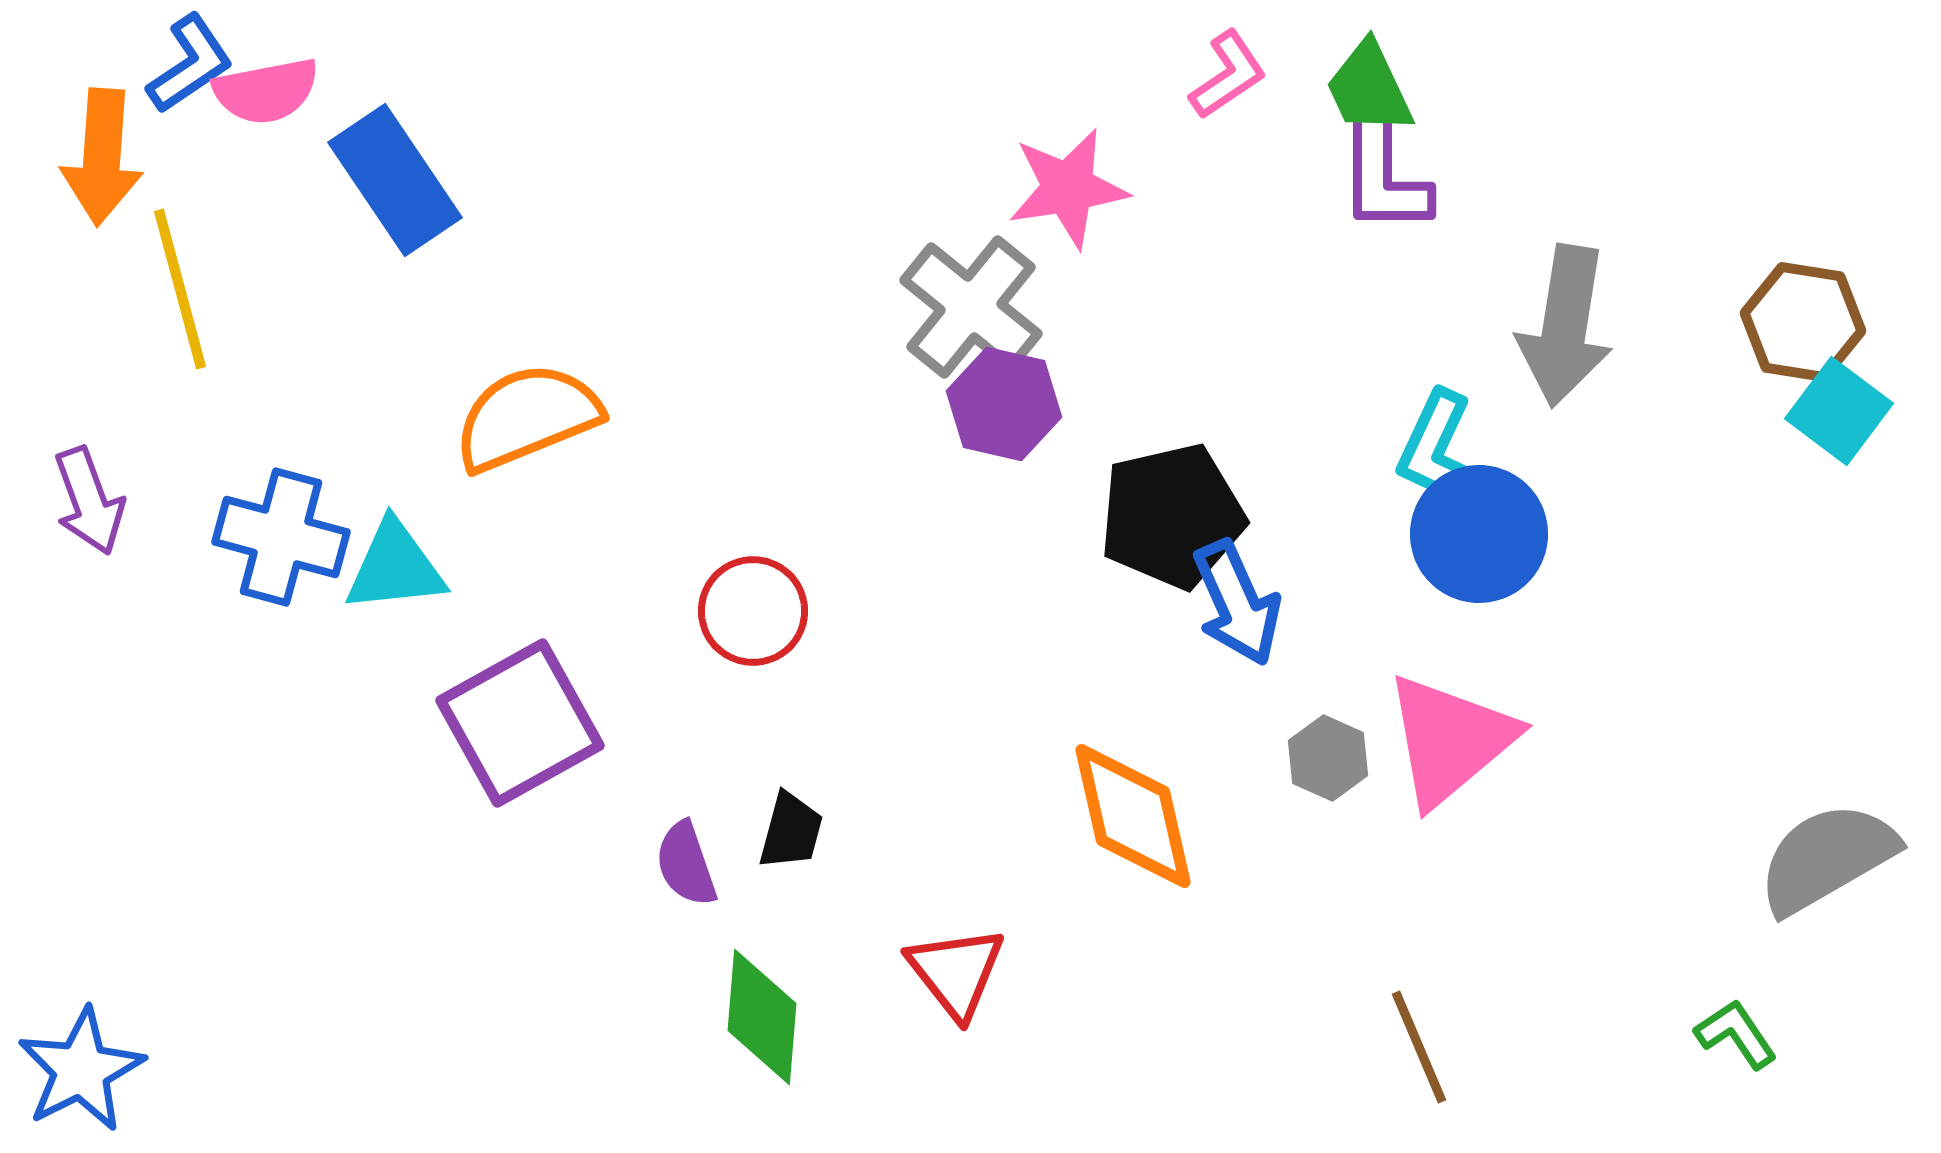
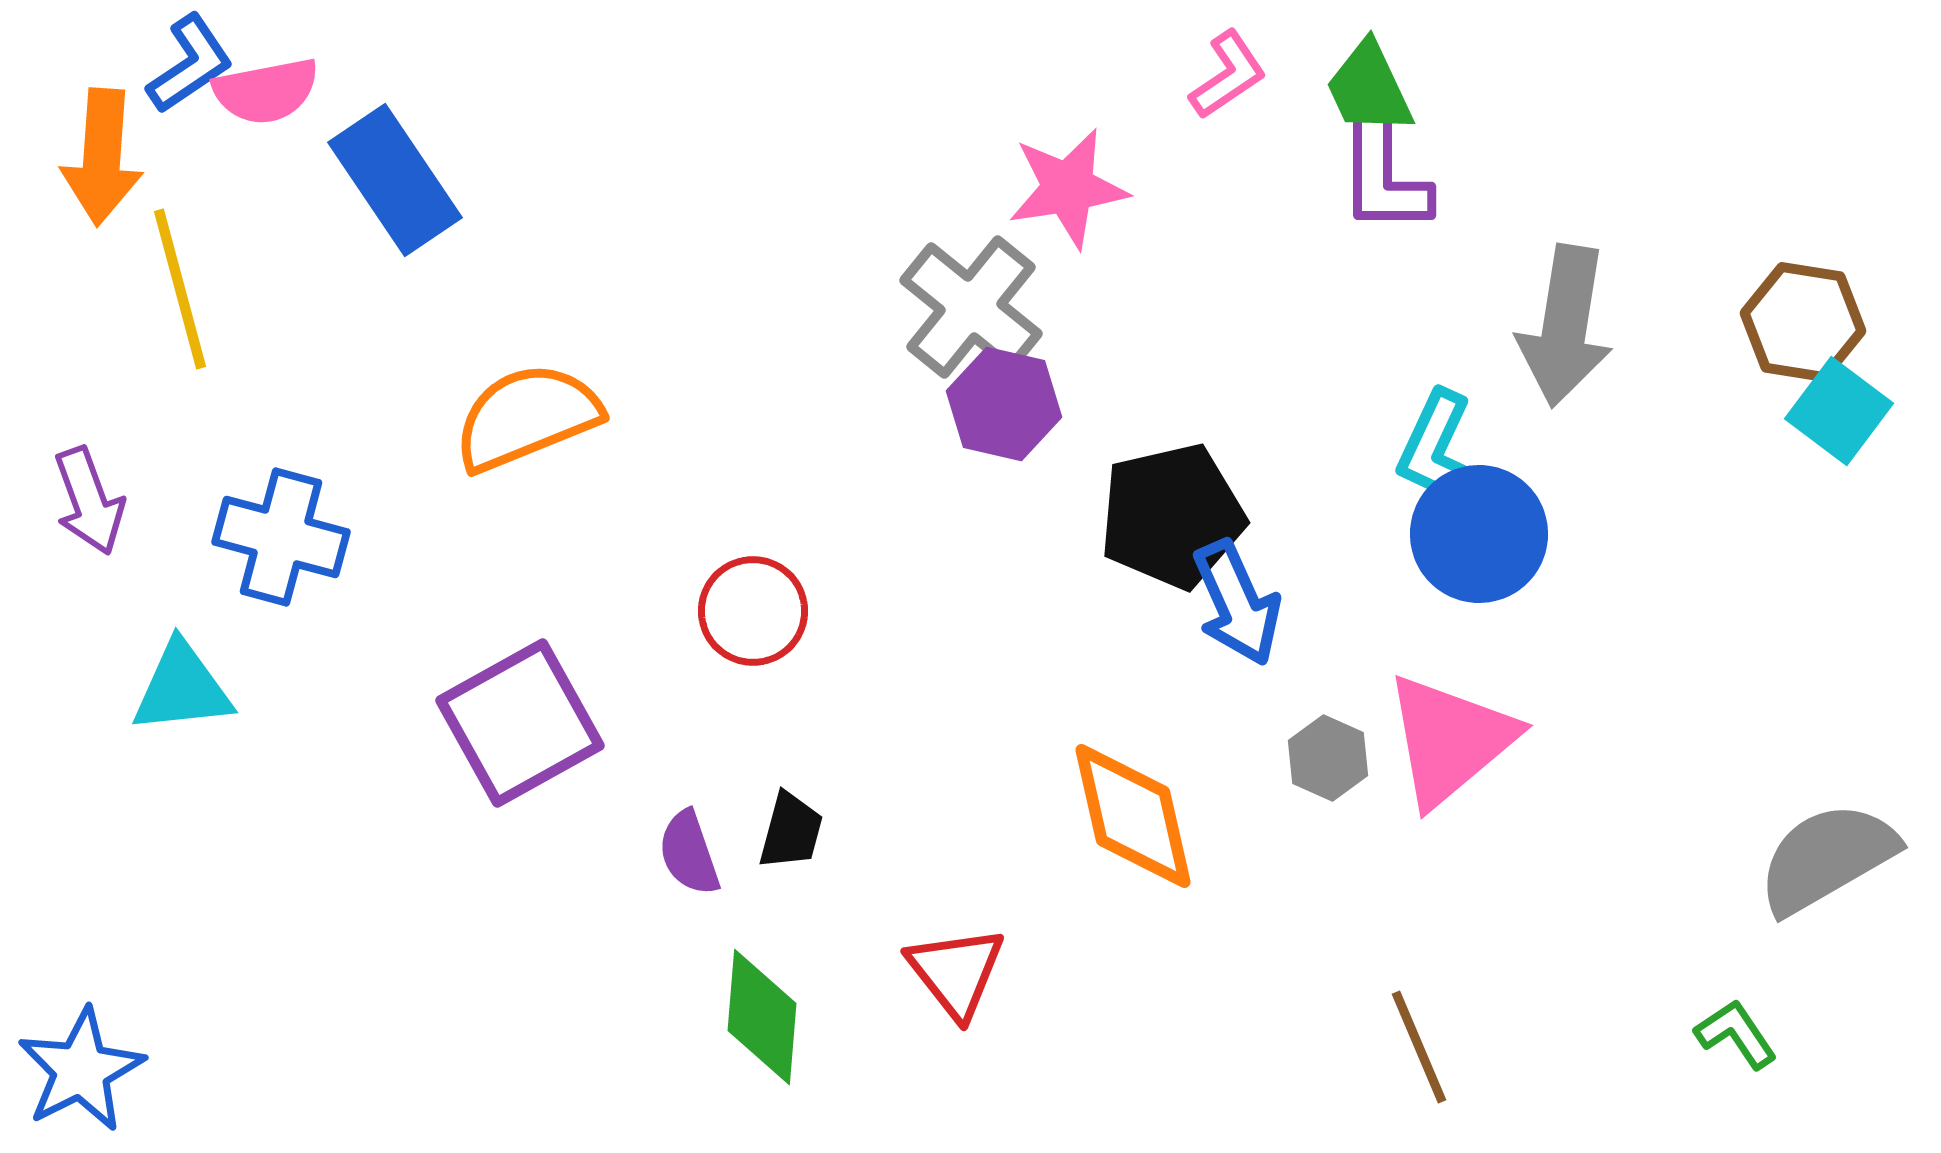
cyan triangle: moved 213 px left, 121 px down
purple semicircle: moved 3 px right, 11 px up
